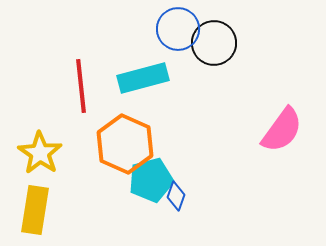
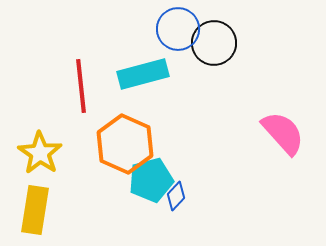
cyan rectangle: moved 4 px up
pink semicircle: moved 1 px right, 3 px down; rotated 78 degrees counterclockwise
blue diamond: rotated 24 degrees clockwise
